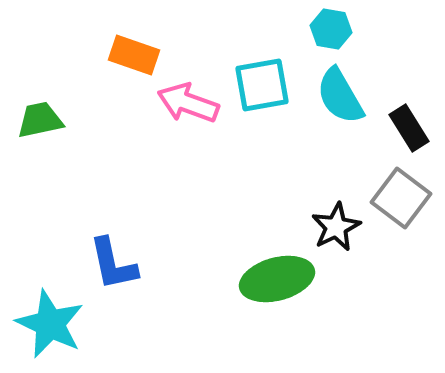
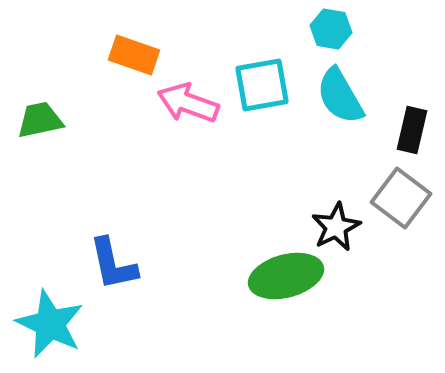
black rectangle: moved 3 px right, 2 px down; rotated 45 degrees clockwise
green ellipse: moved 9 px right, 3 px up
